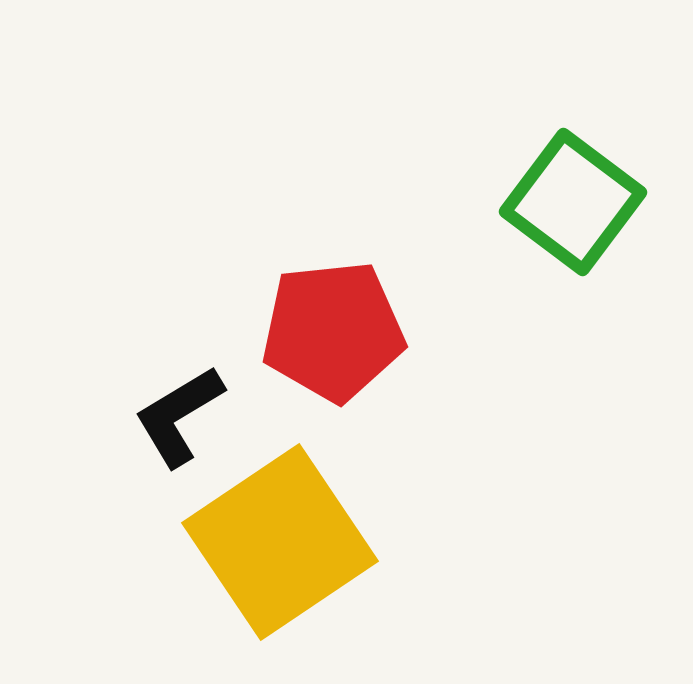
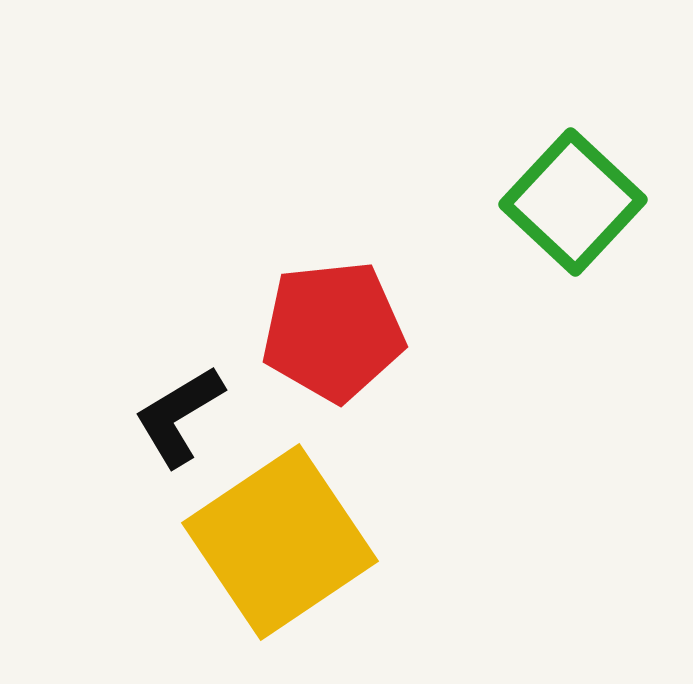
green square: rotated 6 degrees clockwise
